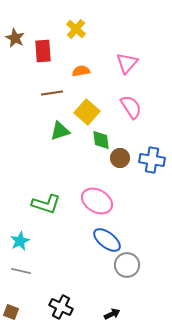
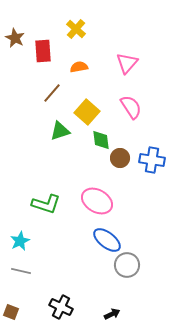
orange semicircle: moved 2 px left, 4 px up
brown line: rotated 40 degrees counterclockwise
